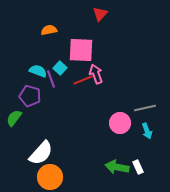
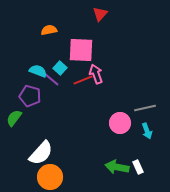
purple line: rotated 30 degrees counterclockwise
